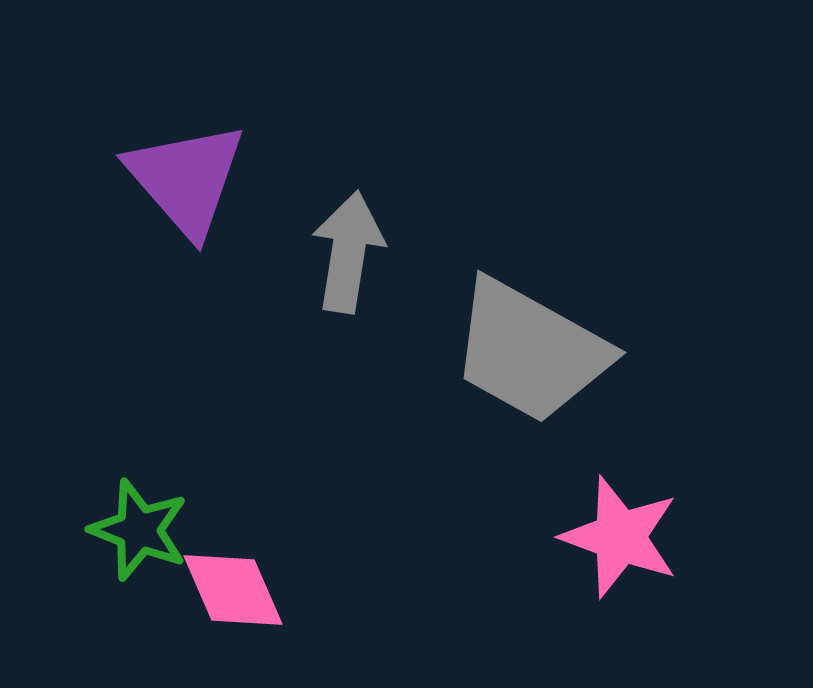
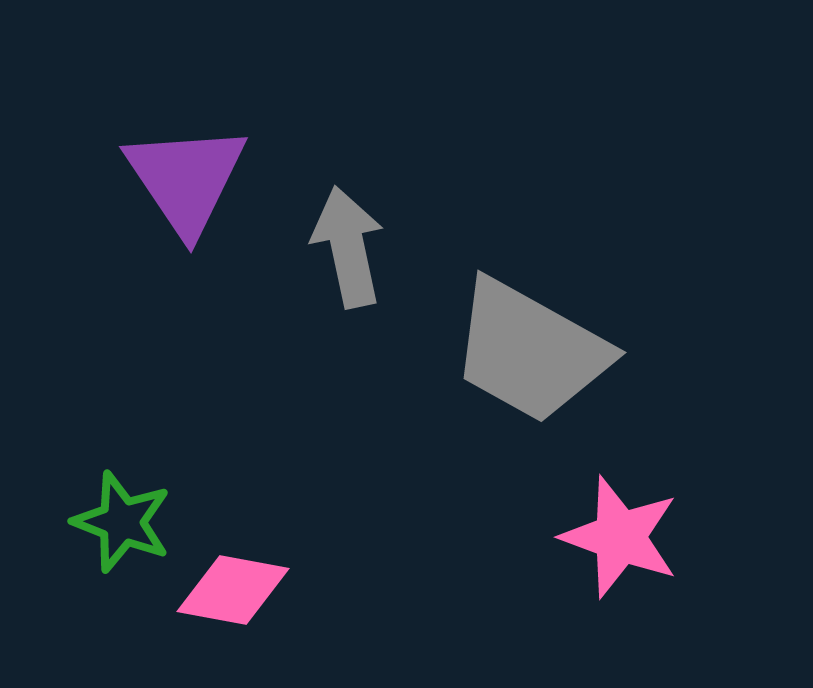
purple triangle: rotated 7 degrees clockwise
gray arrow: moved 5 px up; rotated 21 degrees counterclockwise
green star: moved 17 px left, 8 px up
pink diamond: rotated 56 degrees counterclockwise
